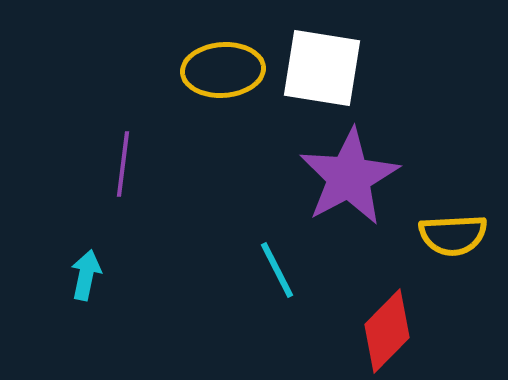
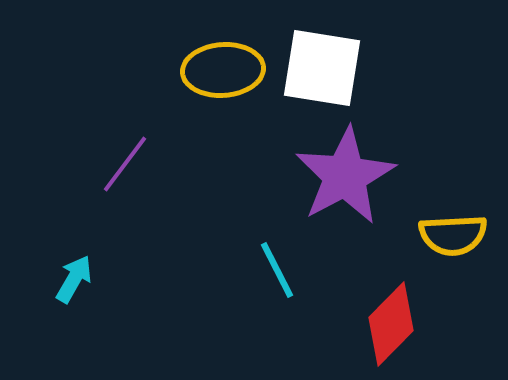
purple line: moved 2 px right; rotated 30 degrees clockwise
purple star: moved 4 px left, 1 px up
cyan arrow: moved 12 px left, 4 px down; rotated 18 degrees clockwise
red diamond: moved 4 px right, 7 px up
